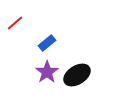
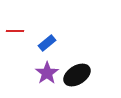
red line: moved 8 px down; rotated 42 degrees clockwise
purple star: moved 1 px down
